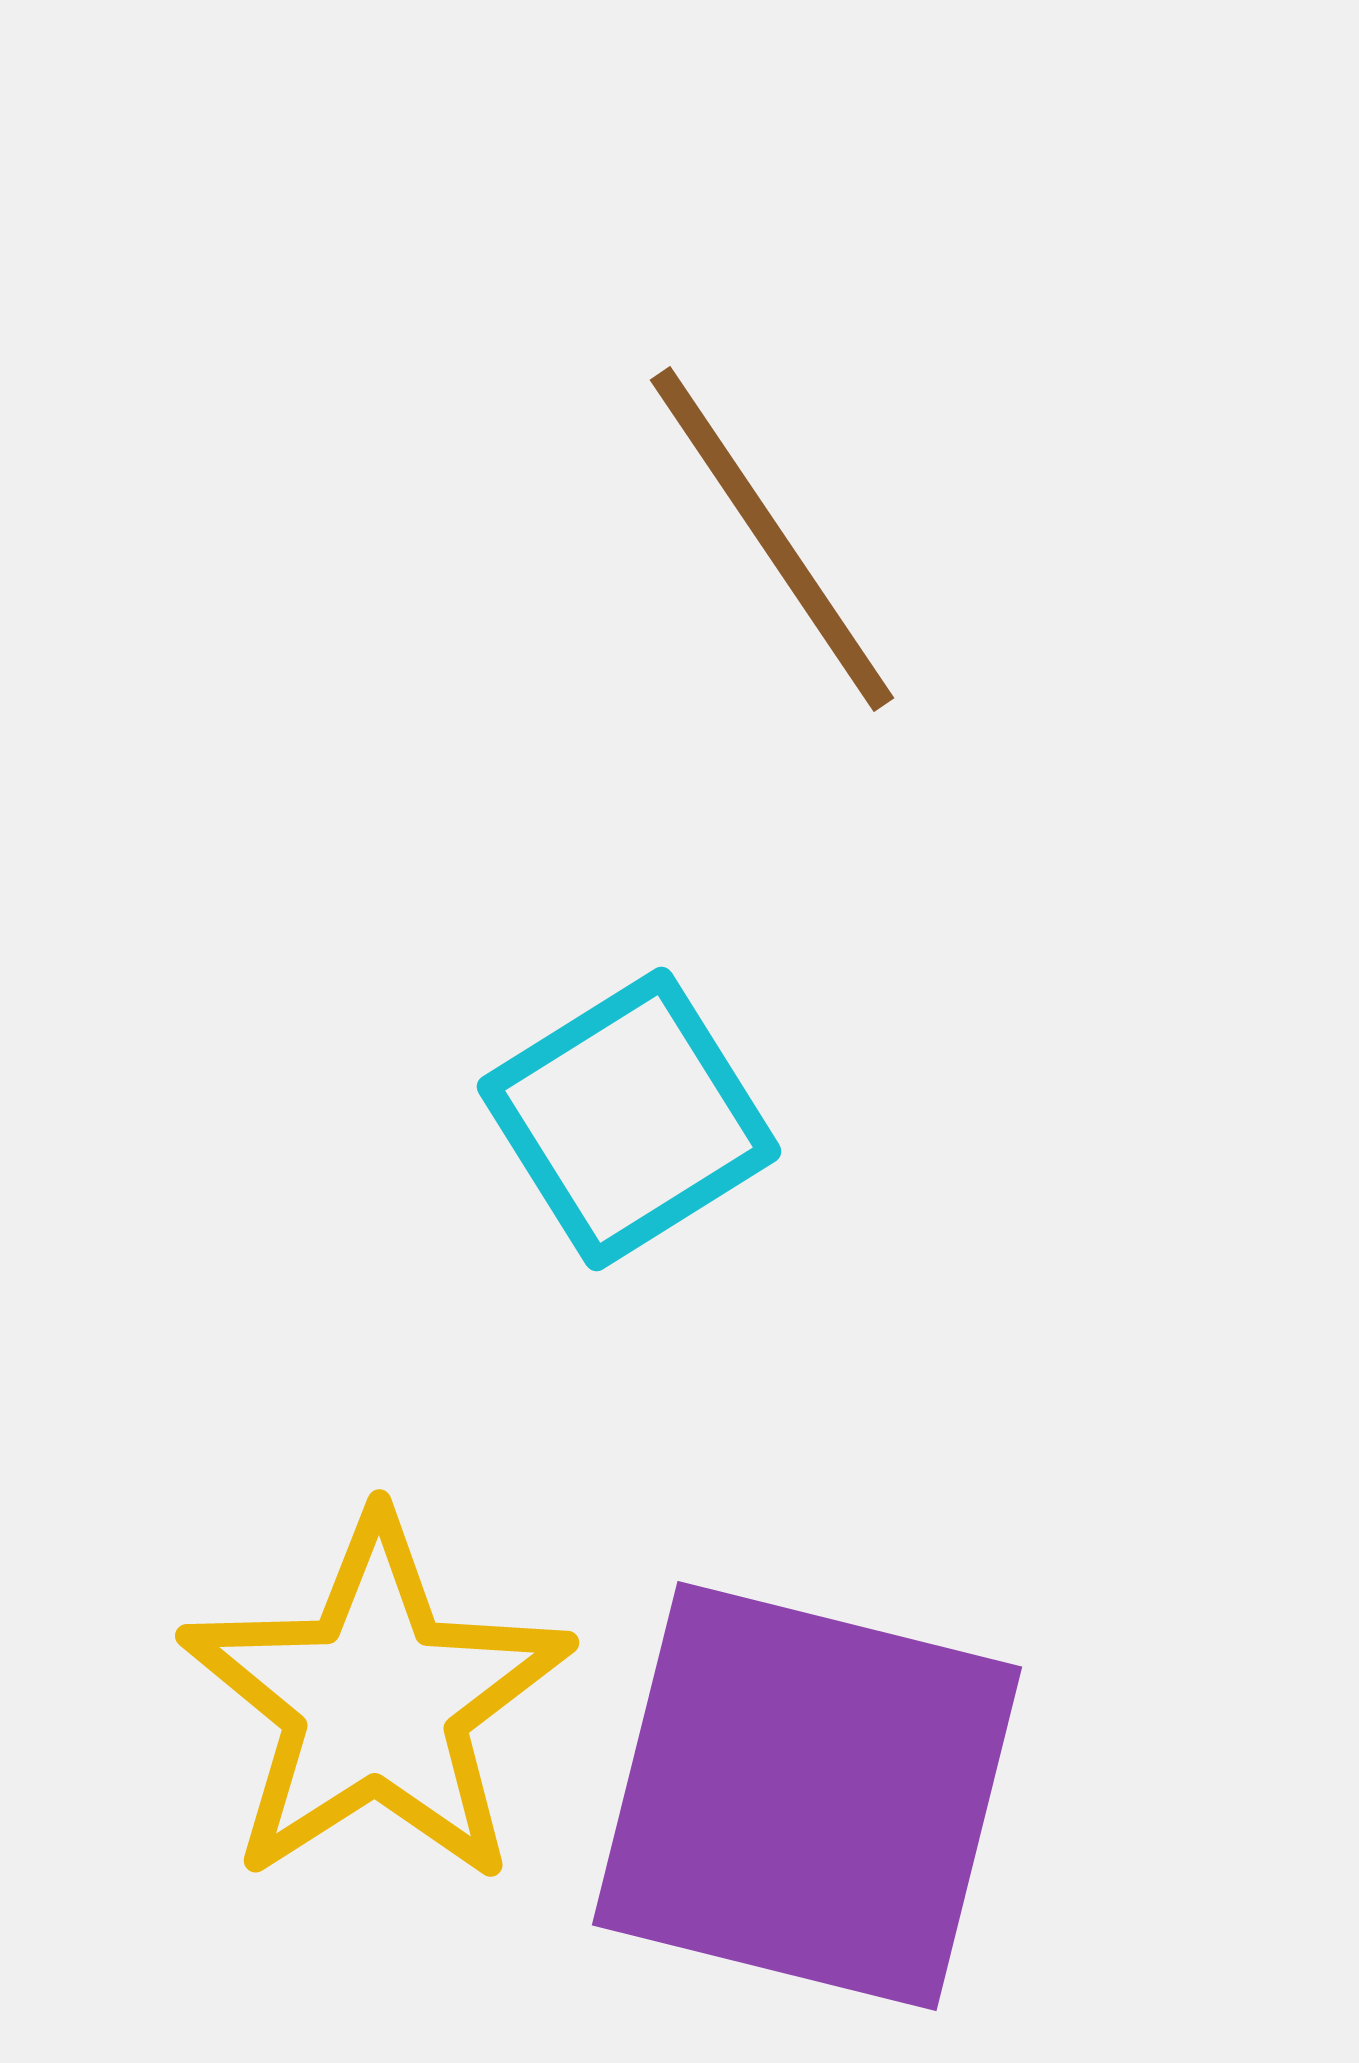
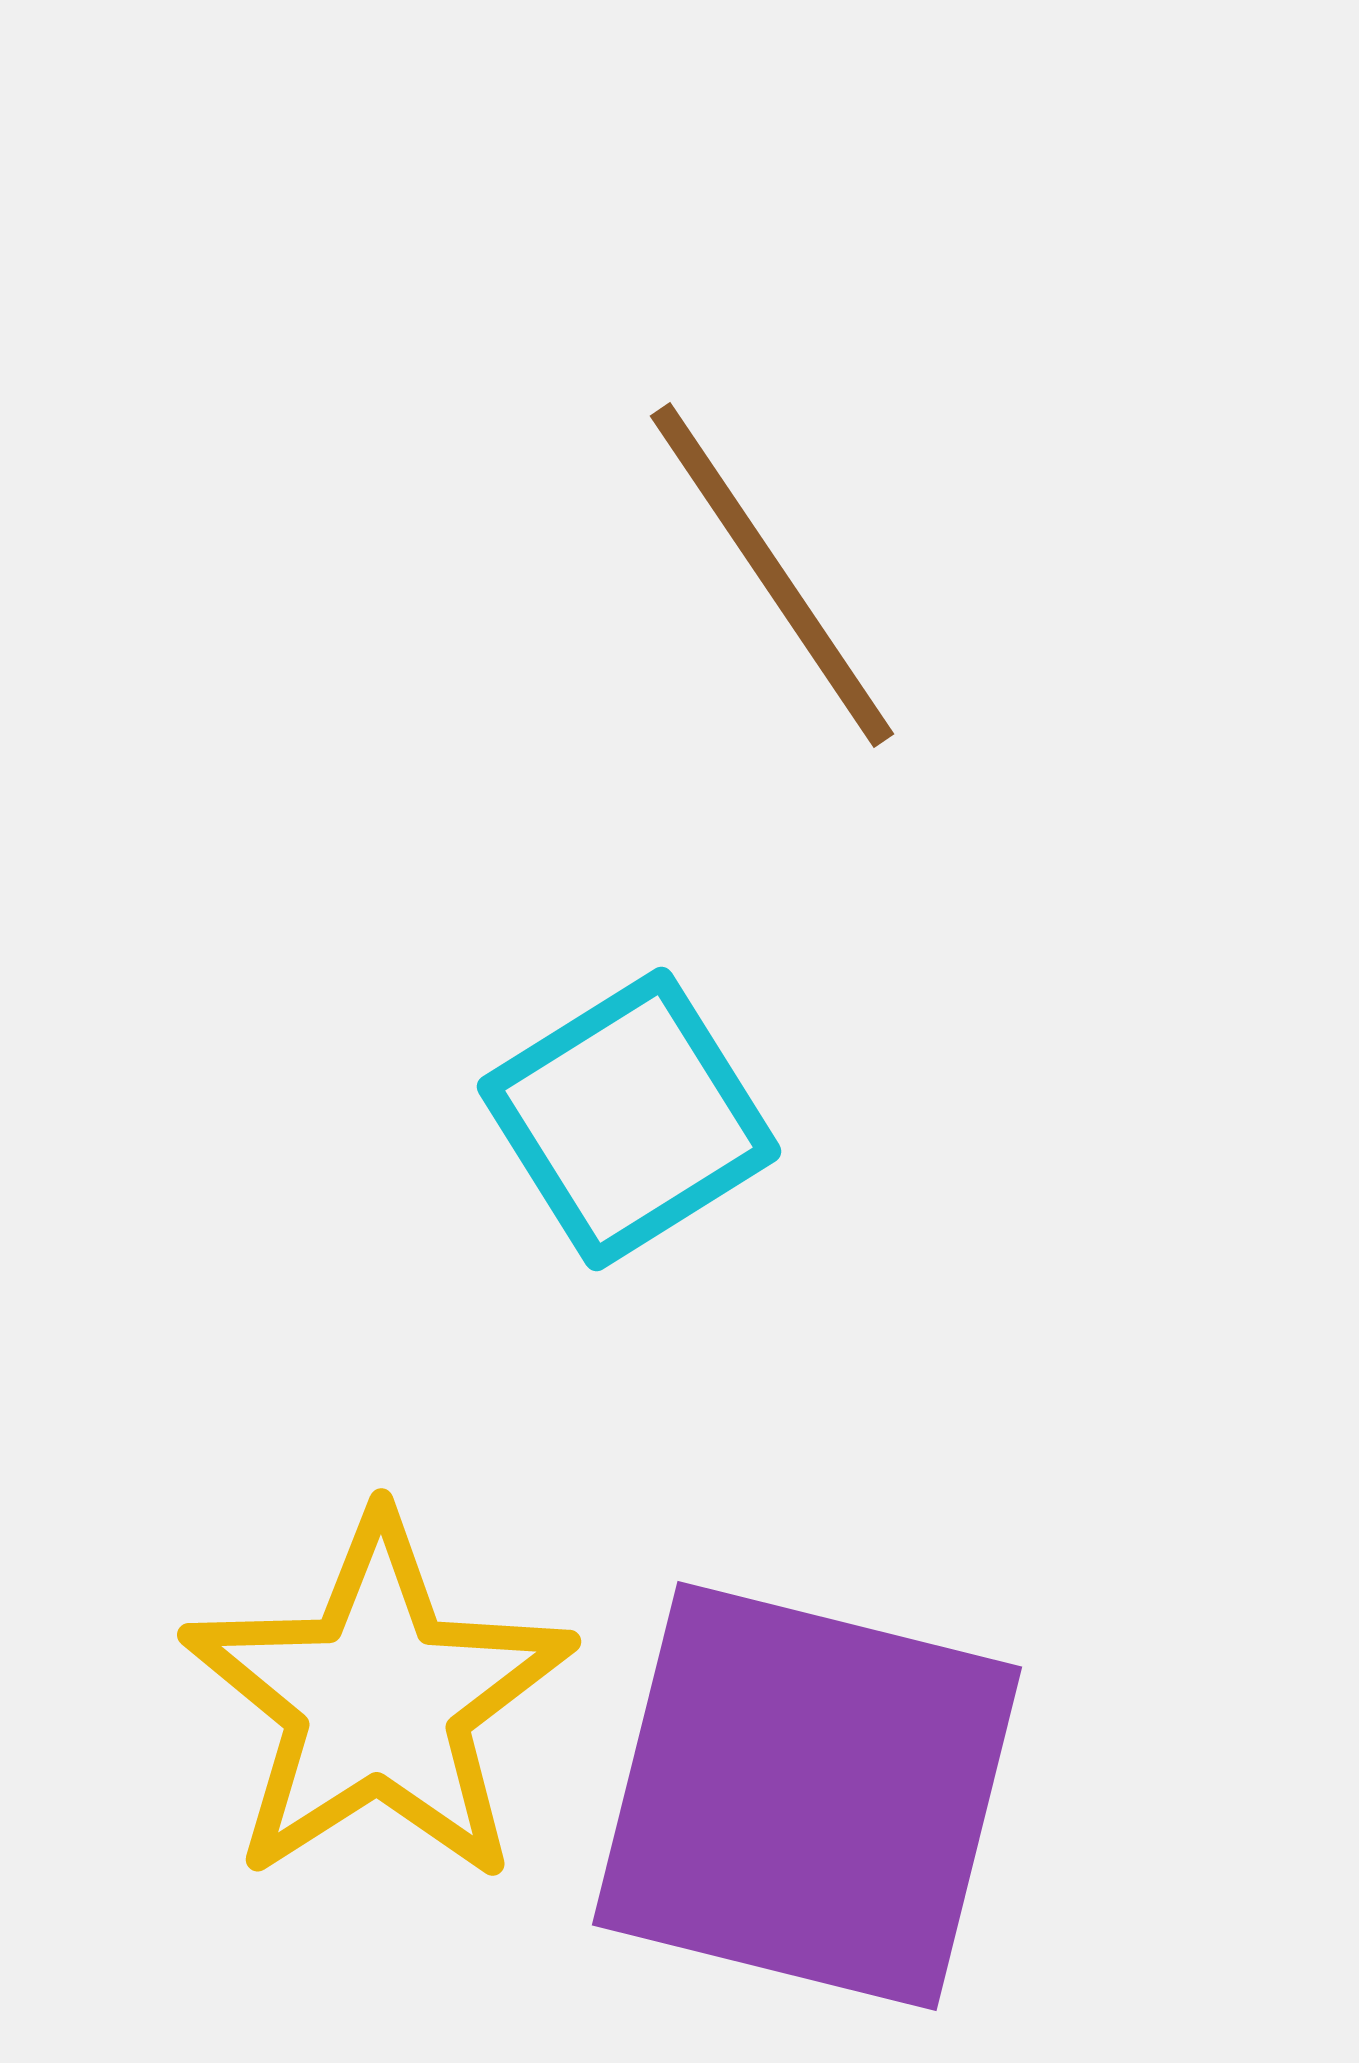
brown line: moved 36 px down
yellow star: moved 2 px right, 1 px up
